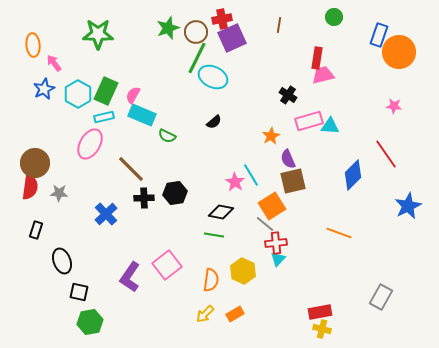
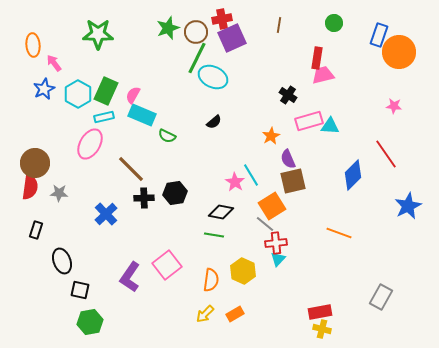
green circle at (334, 17): moved 6 px down
black square at (79, 292): moved 1 px right, 2 px up
